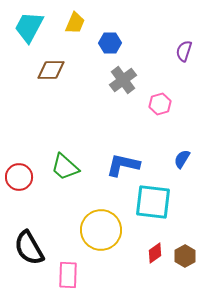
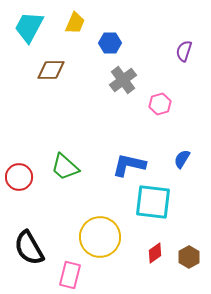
blue L-shape: moved 6 px right
yellow circle: moved 1 px left, 7 px down
brown hexagon: moved 4 px right, 1 px down
pink rectangle: moved 2 px right; rotated 12 degrees clockwise
